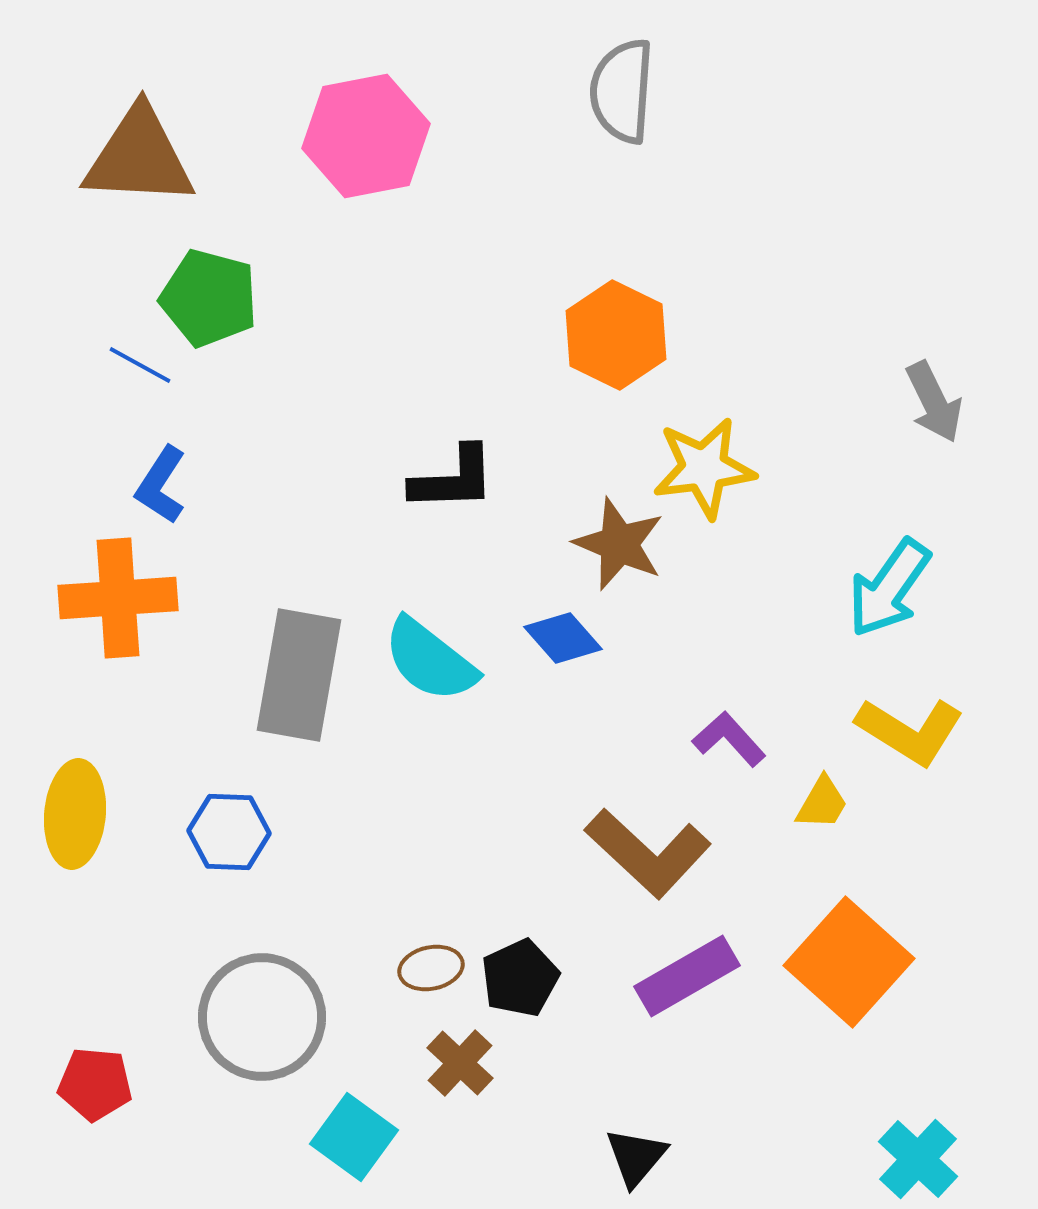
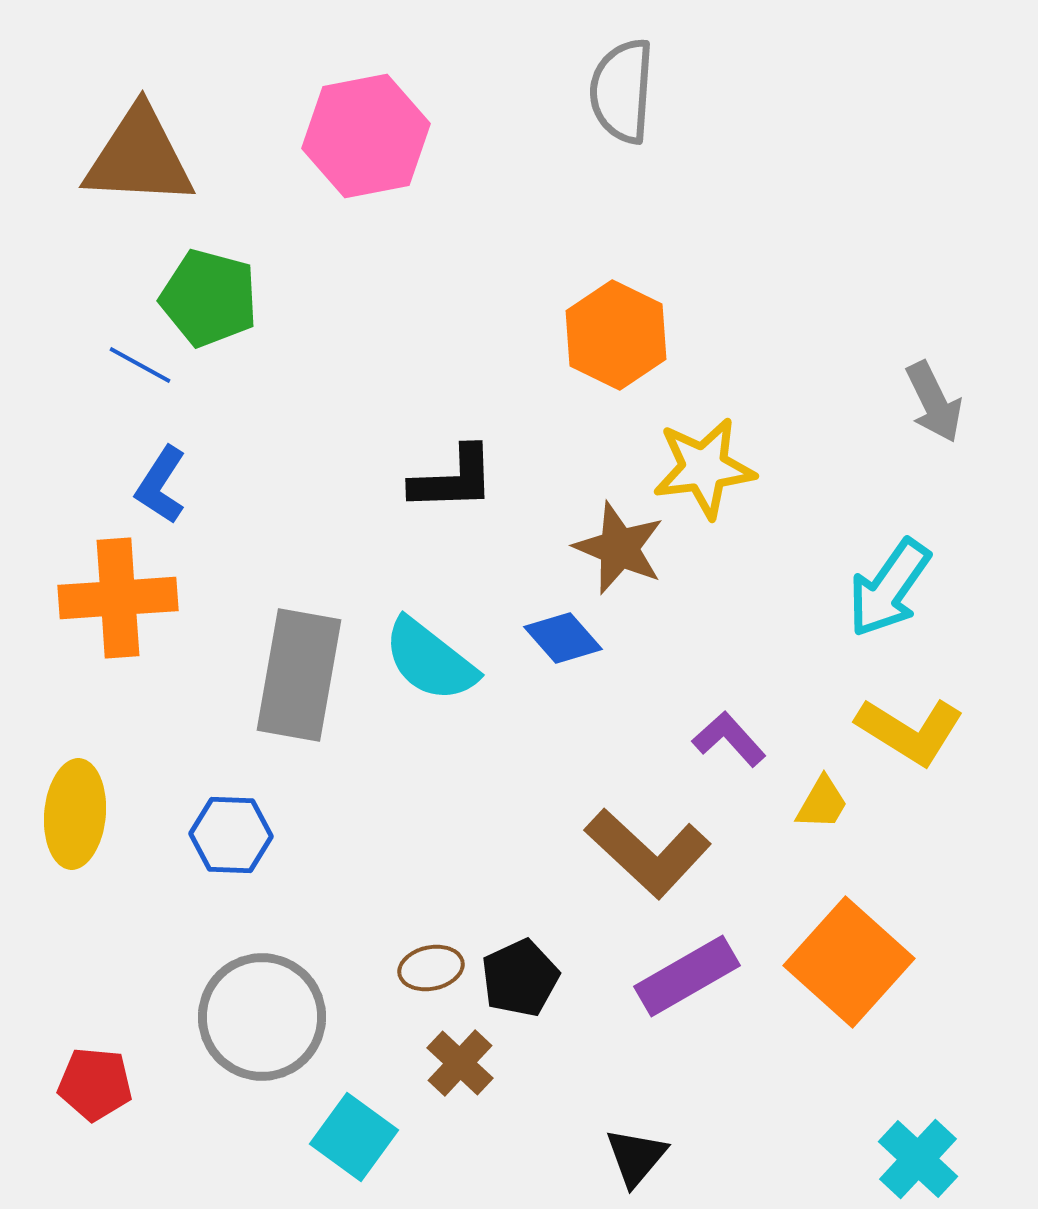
brown star: moved 4 px down
blue hexagon: moved 2 px right, 3 px down
